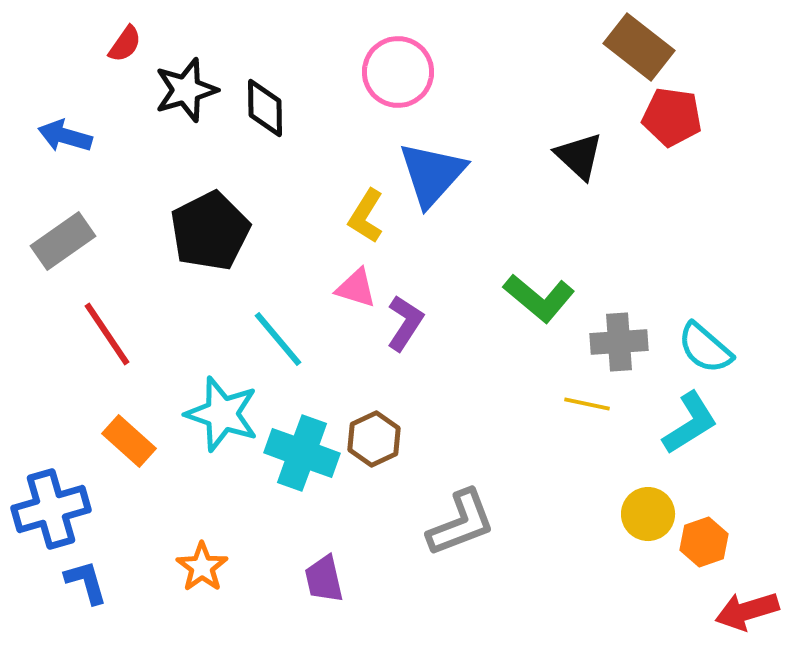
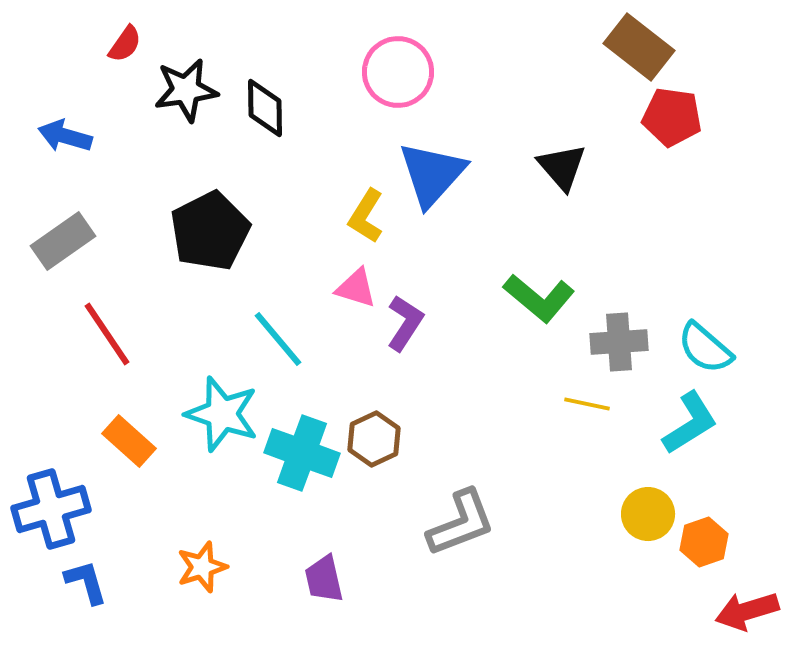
black star: rotated 8 degrees clockwise
black triangle: moved 17 px left, 11 px down; rotated 6 degrees clockwise
orange star: rotated 18 degrees clockwise
